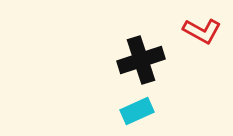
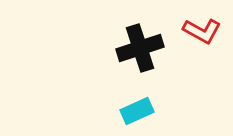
black cross: moved 1 px left, 12 px up
